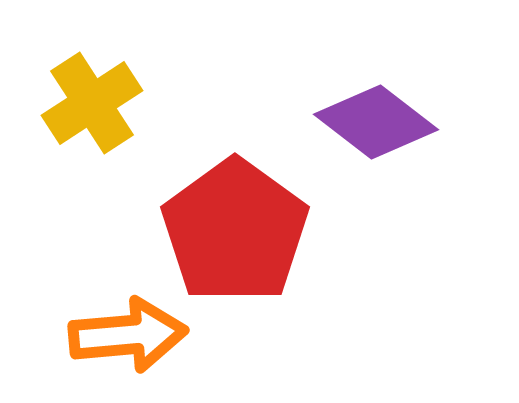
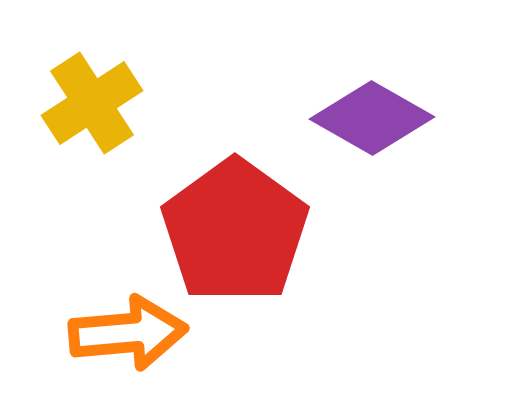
purple diamond: moved 4 px left, 4 px up; rotated 8 degrees counterclockwise
orange arrow: moved 2 px up
